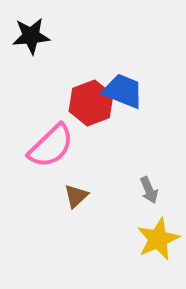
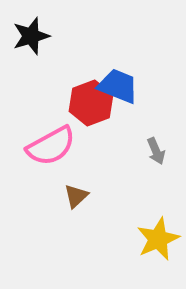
black star: rotated 12 degrees counterclockwise
blue trapezoid: moved 5 px left, 5 px up
pink semicircle: rotated 15 degrees clockwise
gray arrow: moved 7 px right, 39 px up
